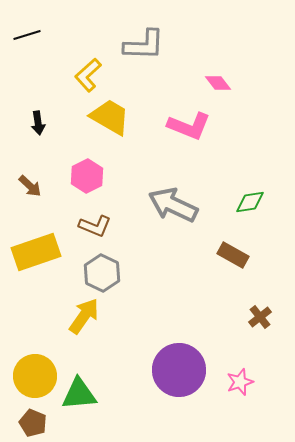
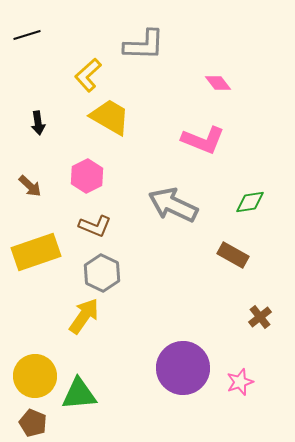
pink L-shape: moved 14 px right, 14 px down
purple circle: moved 4 px right, 2 px up
